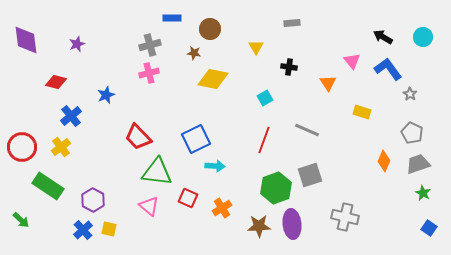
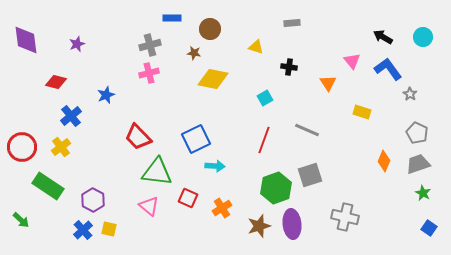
yellow triangle at (256, 47): rotated 42 degrees counterclockwise
gray pentagon at (412, 133): moved 5 px right
brown star at (259, 226): rotated 15 degrees counterclockwise
